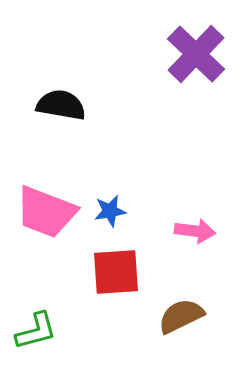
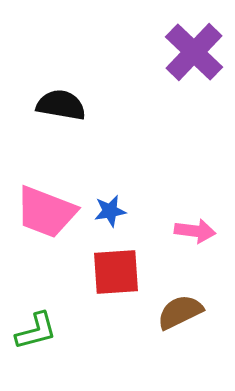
purple cross: moved 2 px left, 2 px up
brown semicircle: moved 1 px left, 4 px up
